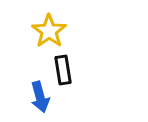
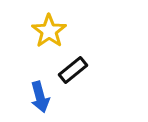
black rectangle: moved 10 px right; rotated 60 degrees clockwise
